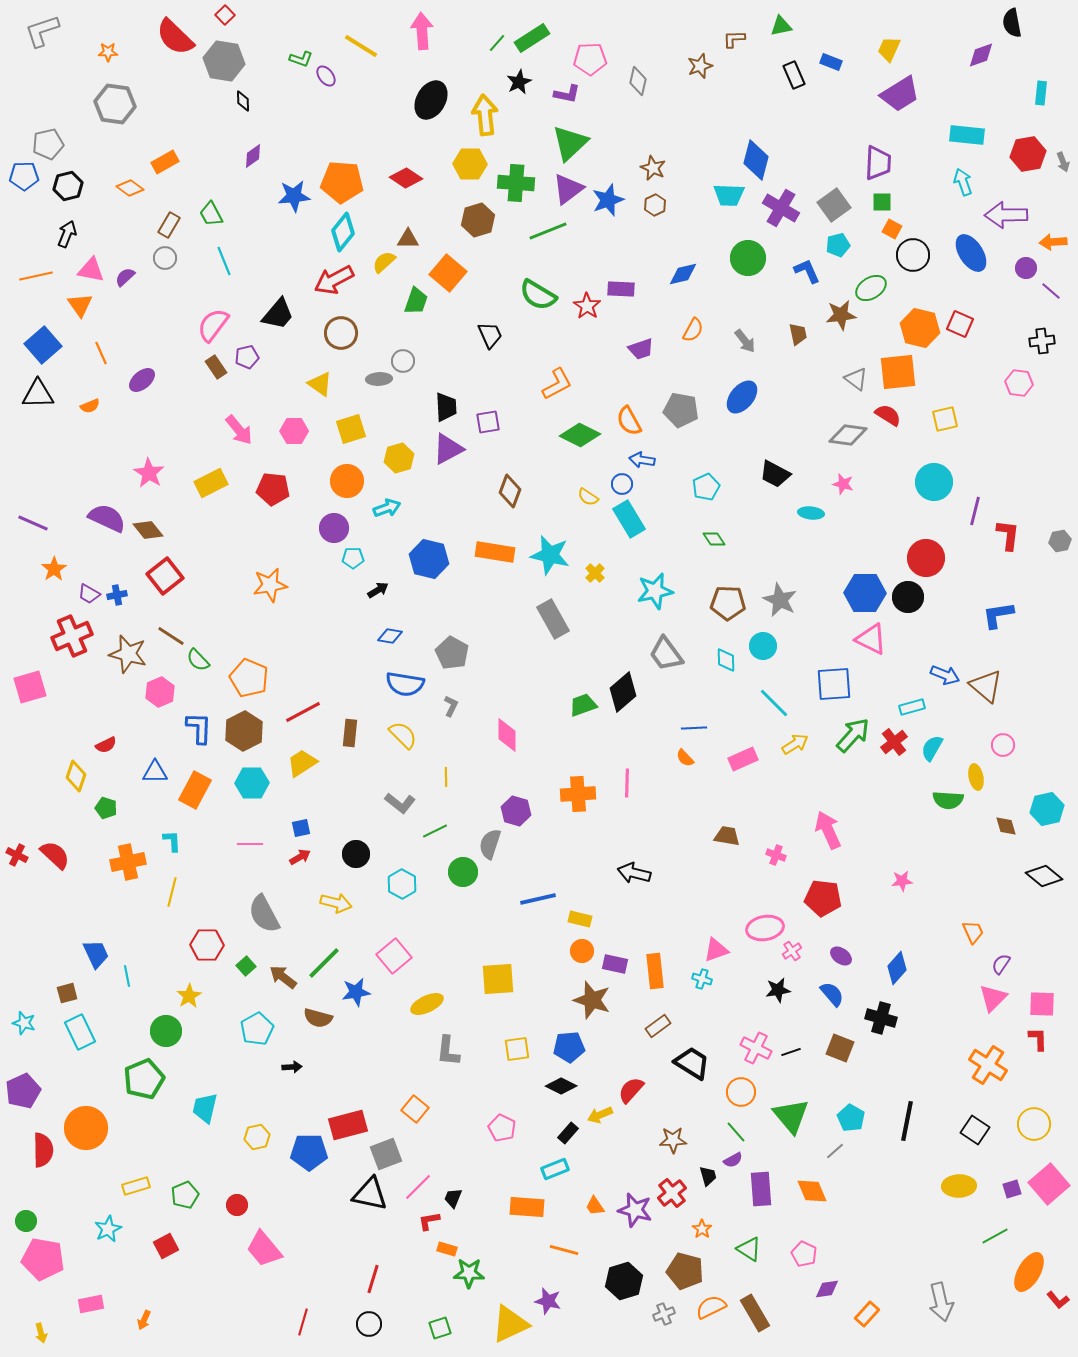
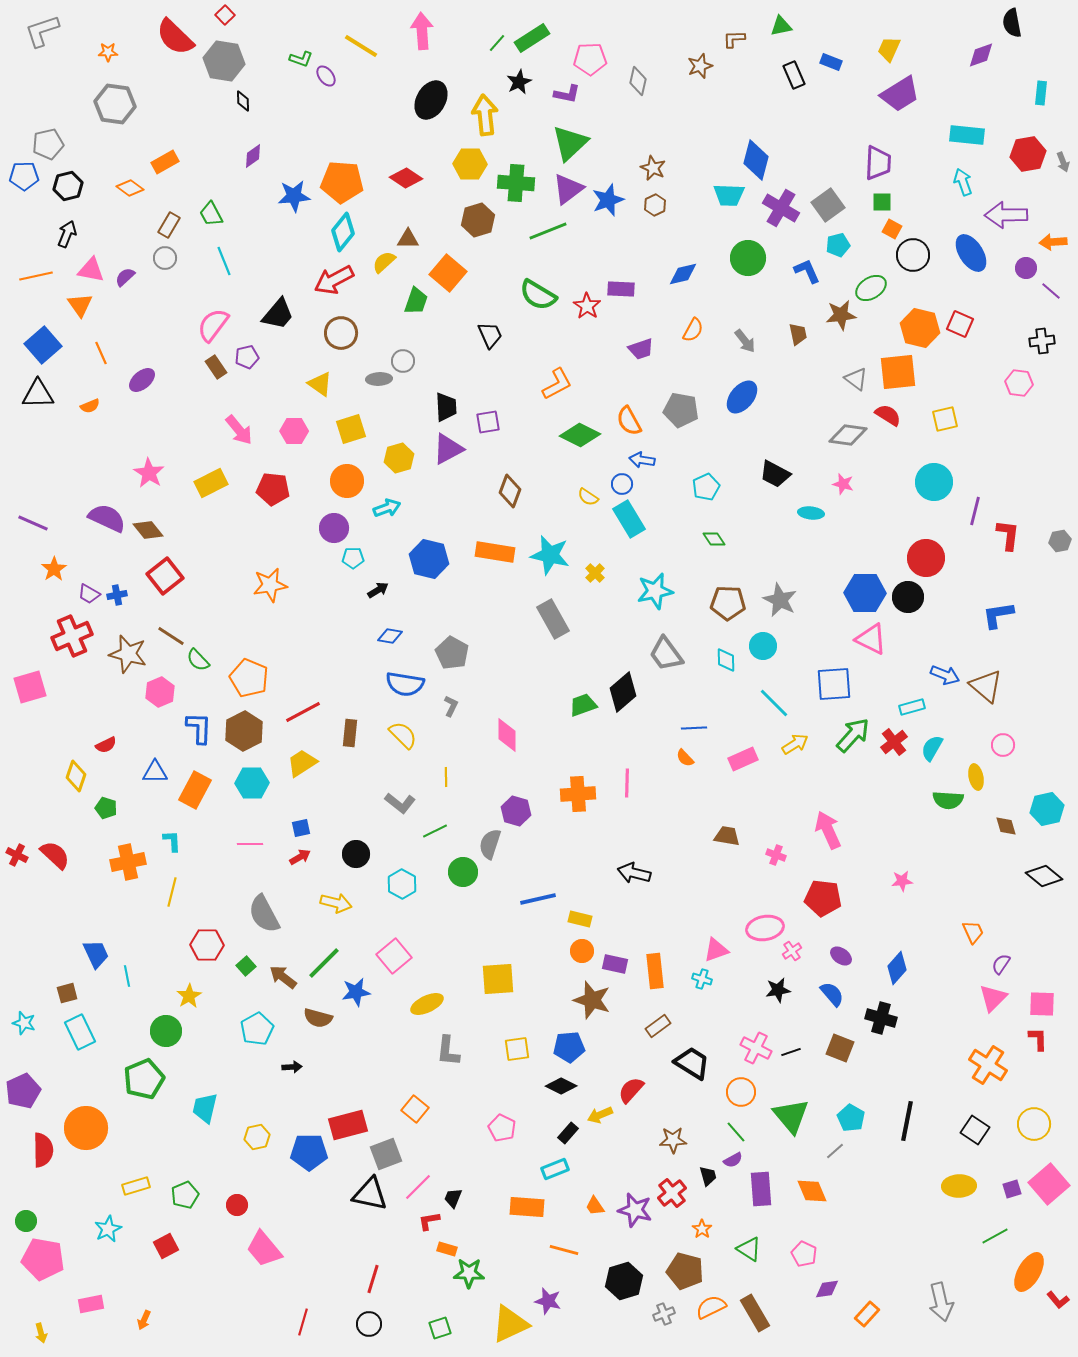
gray square at (834, 205): moved 6 px left
